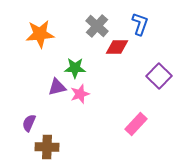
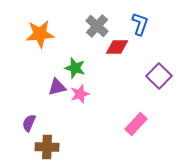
green star: rotated 15 degrees clockwise
